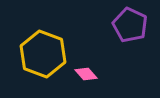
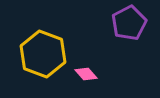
purple pentagon: moved 1 px left, 2 px up; rotated 20 degrees clockwise
